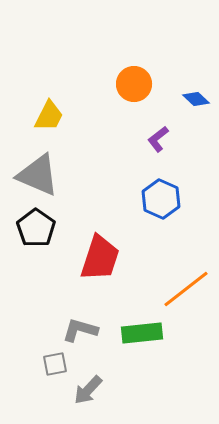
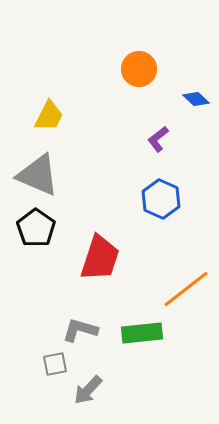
orange circle: moved 5 px right, 15 px up
